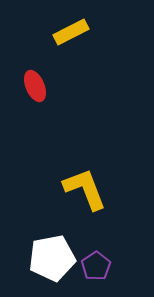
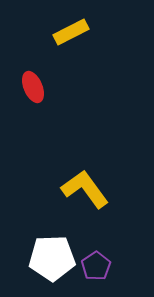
red ellipse: moved 2 px left, 1 px down
yellow L-shape: rotated 15 degrees counterclockwise
white pentagon: rotated 9 degrees clockwise
